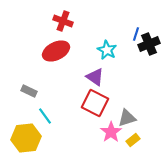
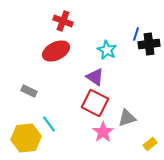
black cross: rotated 15 degrees clockwise
cyan line: moved 4 px right, 8 px down
pink star: moved 8 px left
yellow rectangle: moved 17 px right, 4 px down
